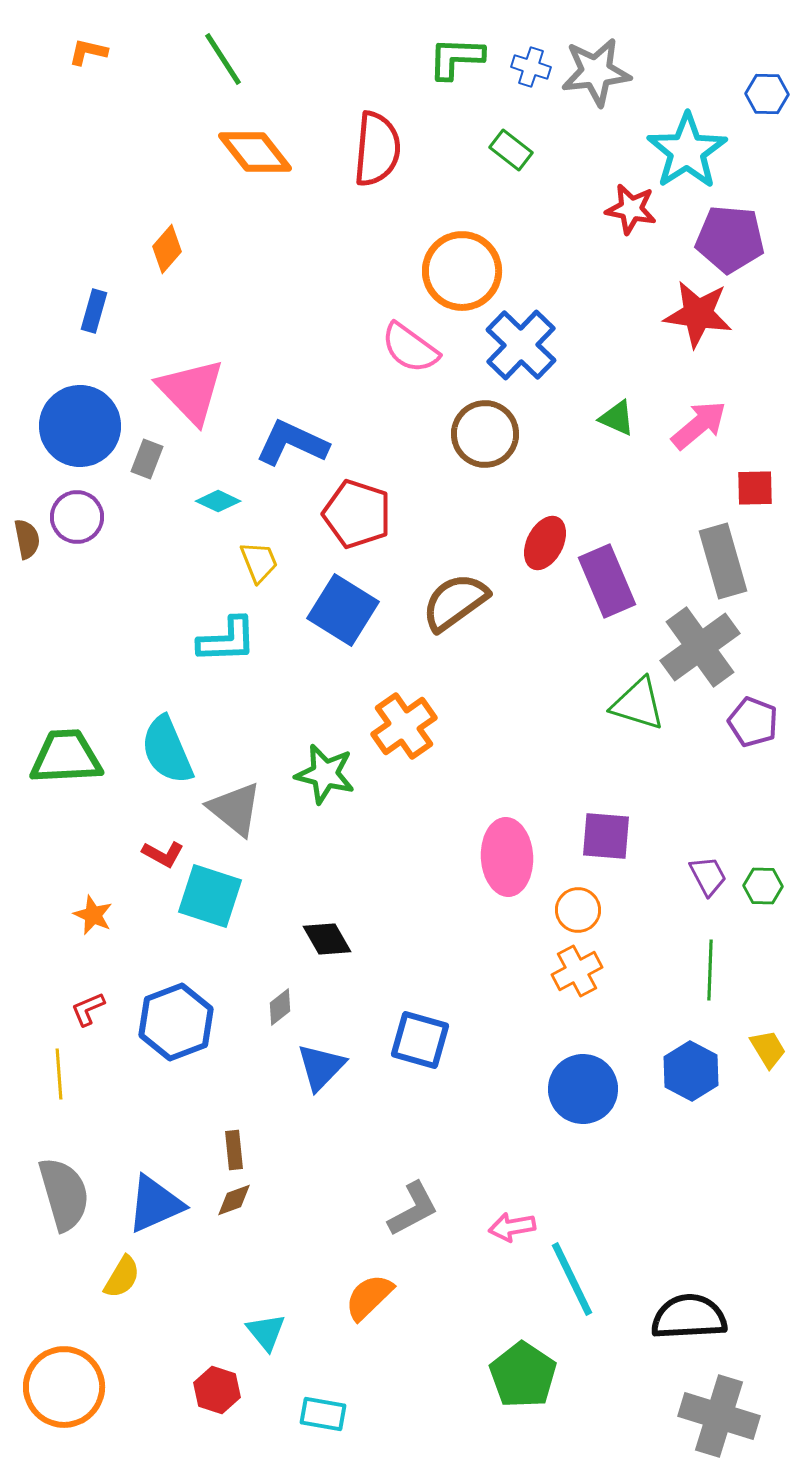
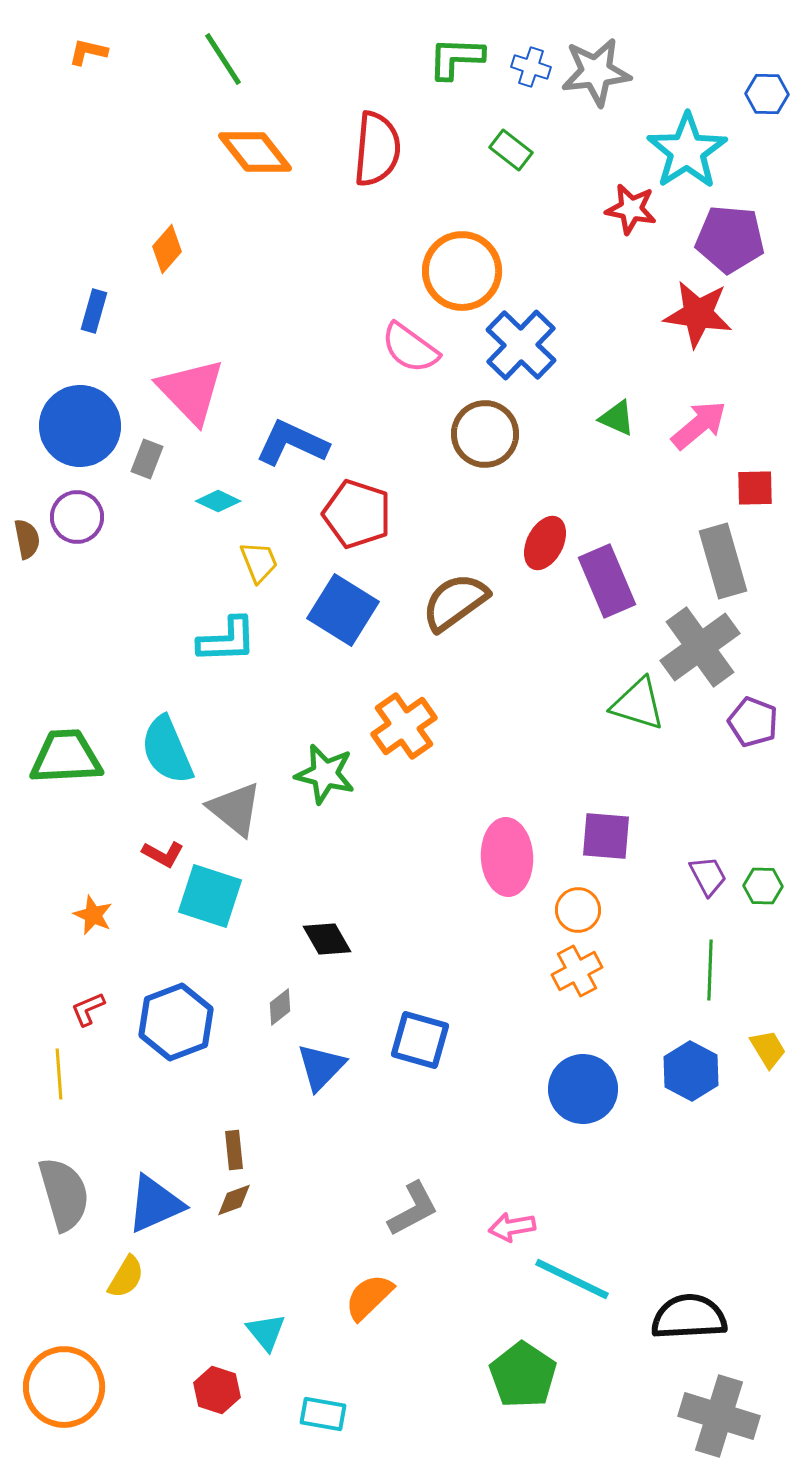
yellow semicircle at (122, 1277): moved 4 px right
cyan line at (572, 1279): rotated 38 degrees counterclockwise
